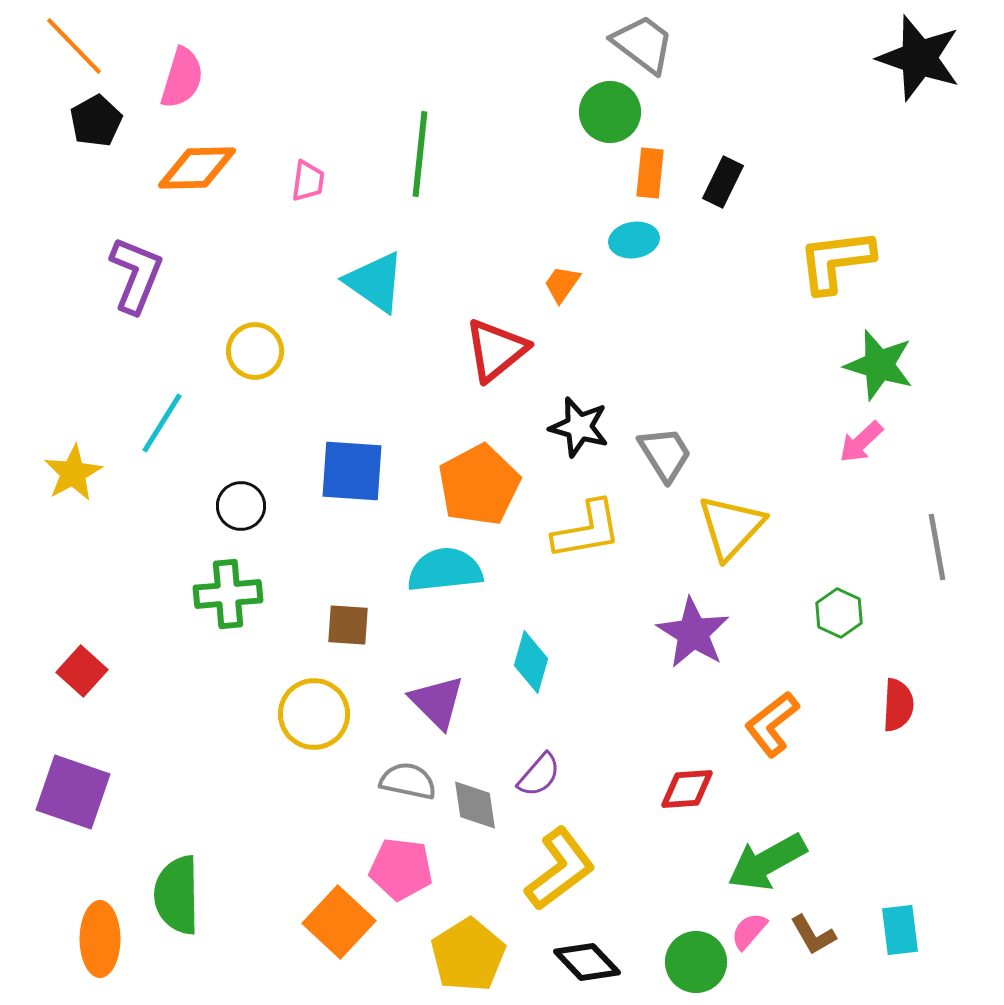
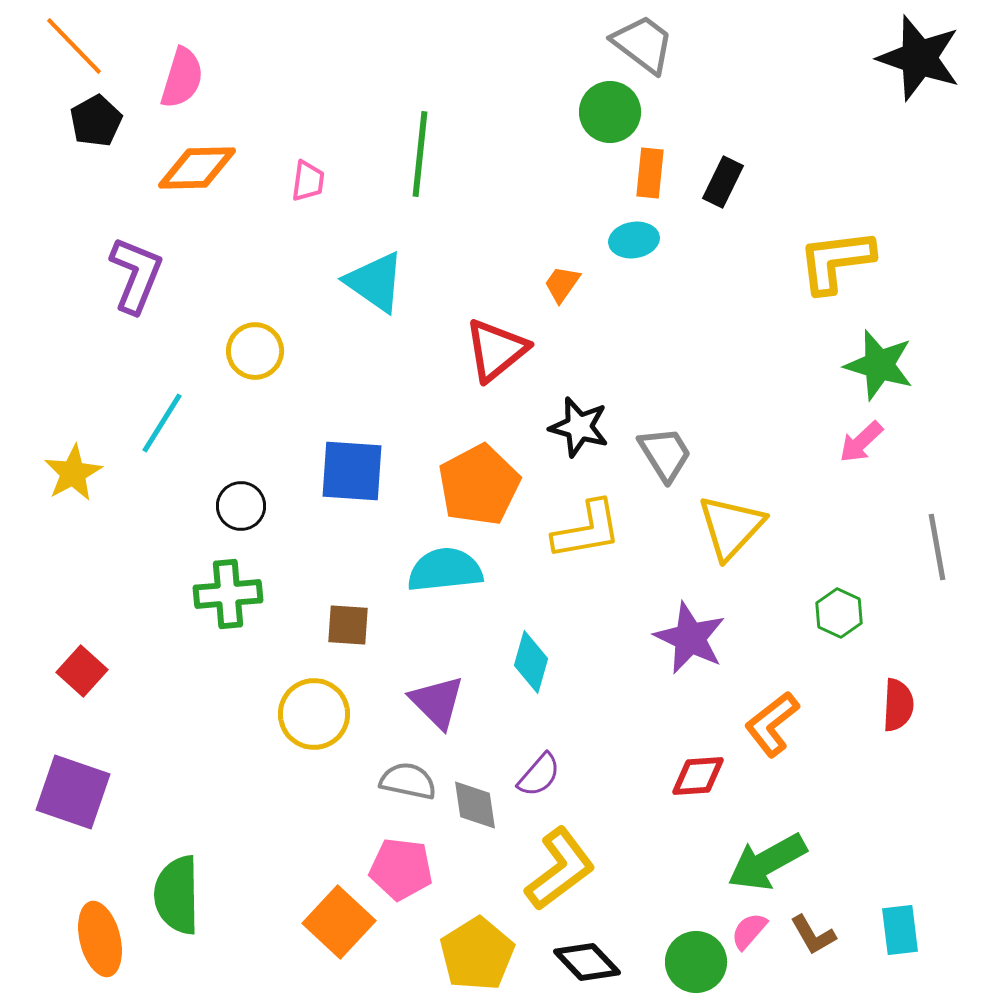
purple star at (693, 633): moved 3 px left, 5 px down; rotated 6 degrees counterclockwise
red diamond at (687, 789): moved 11 px right, 13 px up
orange ellipse at (100, 939): rotated 14 degrees counterclockwise
yellow pentagon at (468, 955): moved 9 px right, 1 px up
